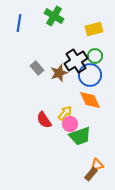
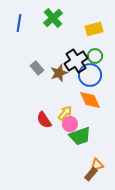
green cross: moved 1 px left, 2 px down; rotated 18 degrees clockwise
